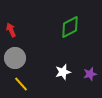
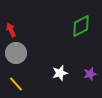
green diamond: moved 11 px right, 1 px up
gray circle: moved 1 px right, 5 px up
white star: moved 3 px left, 1 px down
yellow line: moved 5 px left
